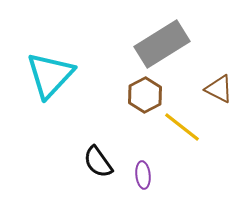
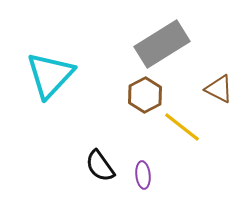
black semicircle: moved 2 px right, 4 px down
